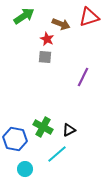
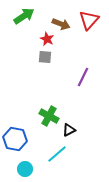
red triangle: moved 3 px down; rotated 30 degrees counterclockwise
green cross: moved 6 px right, 11 px up
